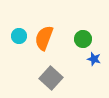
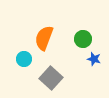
cyan circle: moved 5 px right, 23 px down
